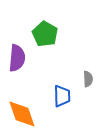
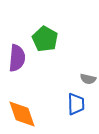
green pentagon: moved 5 px down
gray semicircle: rotated 105 degrees clockwise
blue trapezoid: moved 14 px right, 8 px down
